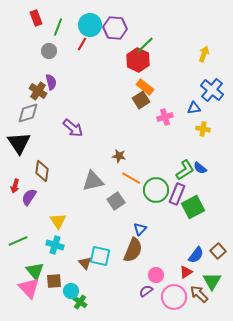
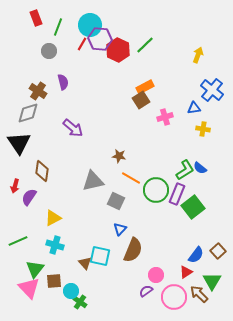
purple hexagon at (115, 28): moved 15 px left, 11 px down
yellow arrow at (204, 54): moved 6 px left, 1 px down
red hexagon at (138, 60): moved 20 px left, 10 px up
purple semicircle at (51, 82): moved 12 px right
orange rectangle at (145, 87): rotated 66 degrees counterclockwise
gray square at (116, 201): rotated 30 degrees counterclockwise
green square at (193, 207): rotated 10 degrees counterclockwise
yellow triangle at (58, 221): moved 5 px left, 3 px up; rotated 36 degrees clockwise
blue triangle at (140, 229): moved 20 px left
green triangle at (35, 271): moved 2 px up; rotated 18 degrees clockwise
